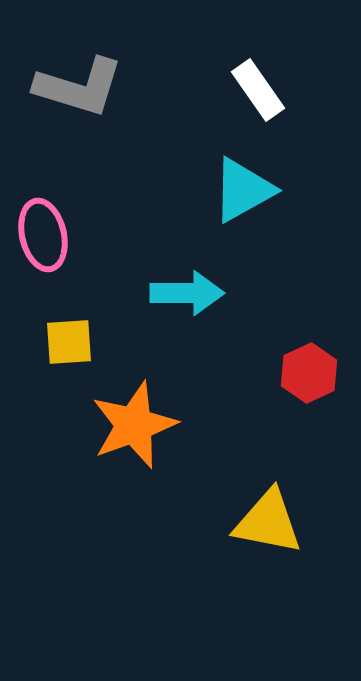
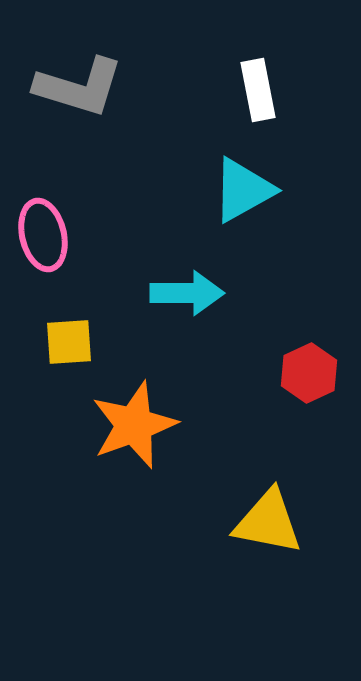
white rectangle: rotated 24 degrees clockwise
